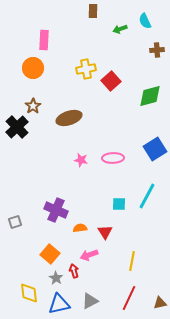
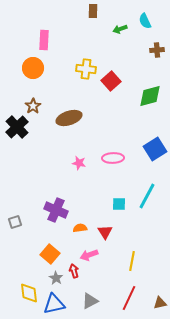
yellow cross: rotated 18 degrees clockwise
pink star: moved 2 px left, 3 px down
blue triangle: moved 5 px left
